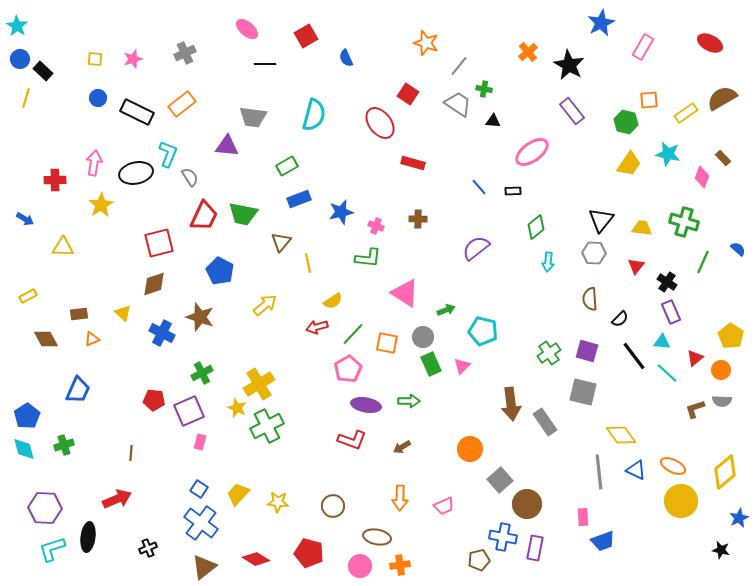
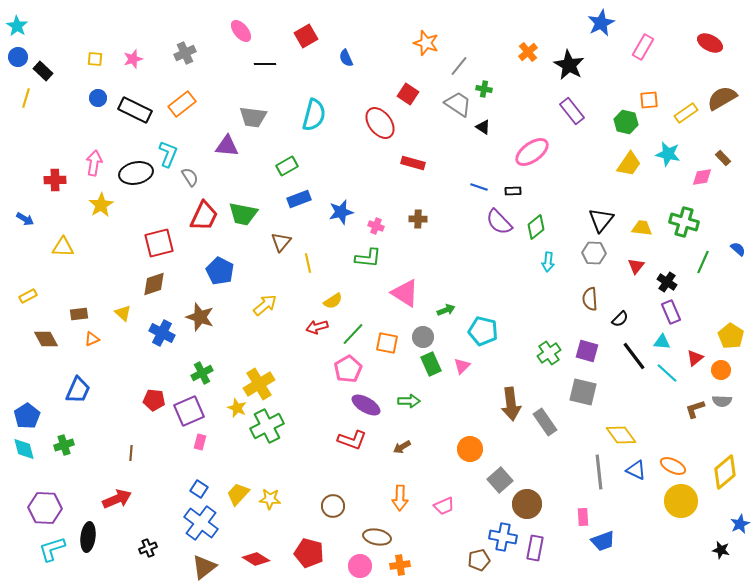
pink ellipse at (247, 29): moved 6 px left, 2 px down; rotated 10 degrees clockwise
blue circle at (20, 59): moved 2 px left, 2 px up
black rectangle at (137, 112): moved 2 px left, 2 px up
black triangle at (493, 121): moved 10 px left, 6 px down; rotated 28 degrees clockwise
pink diamond at (702, 177): rotated 60 degrees clockwise
blue line at (479, 187): rotated 30 degrees counterclockwise
purple semicircle at (476, 248): moved 23 px right, 26 px up; rotated 96 degrees counterclockwise
purple ellipse at (366, 405): rotated 20 degrees clockwise
yellow star at (278, 502): moved 8 px left, 3 px up
blue star at (739, 518): moved 1 px right, 6 px down
